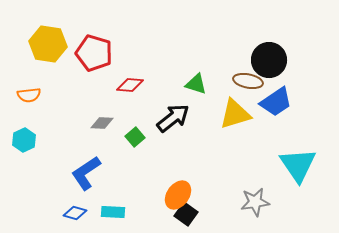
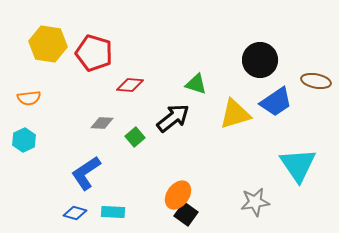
black circle: moved 9 px left
brown ellipse: moved 68 px right
orange semicircle: moved 3 px down
